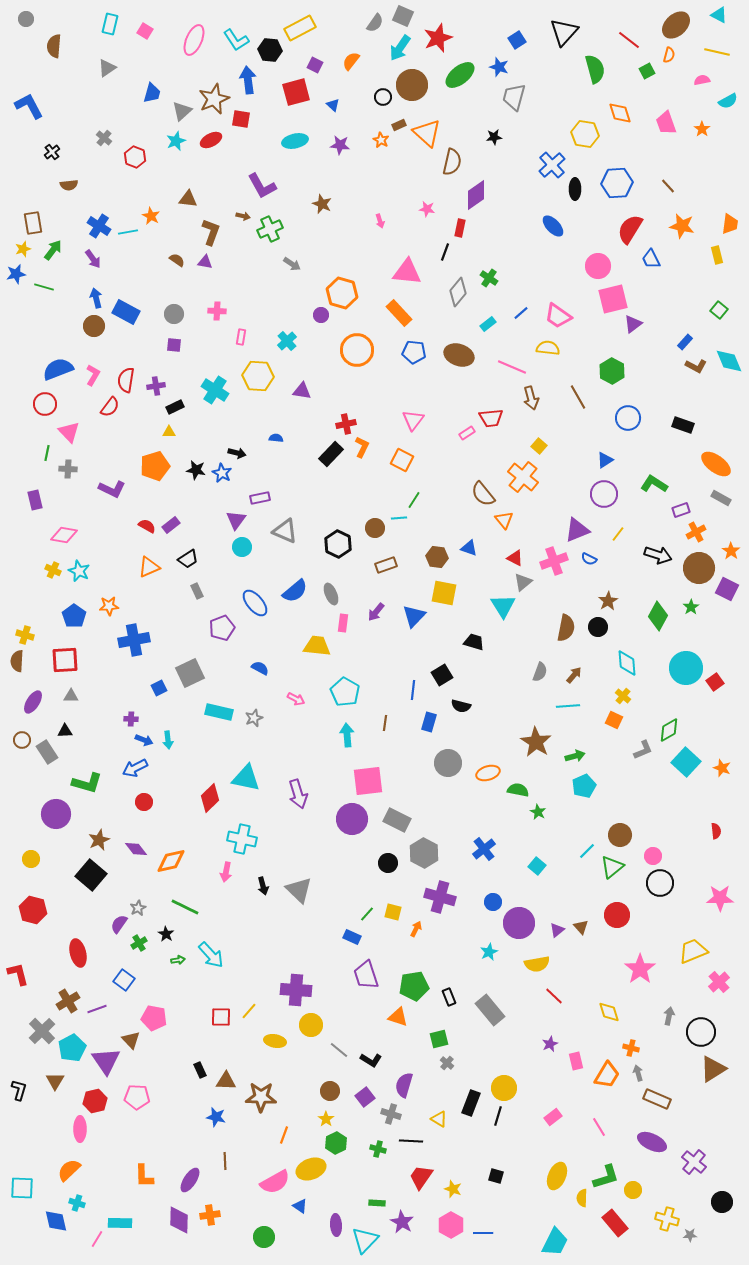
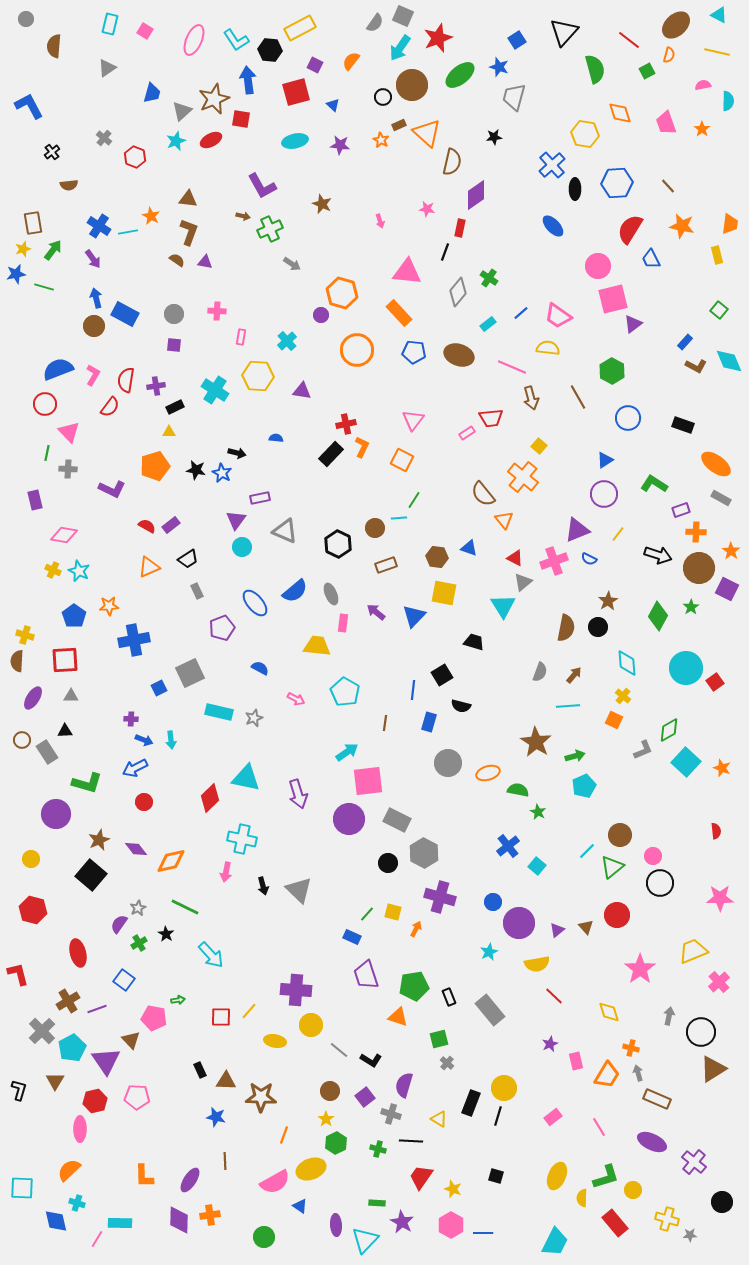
pink semicircle at (702, 80): moved 1 px right, 5 px down
cyan semicircle at (728, 101): rotated 60 degrees counterclockwise
brown L-shape at (211, 232): moved 22 px left
blue rectangle at (126, 312): moved 1 px left, 2 px down
orange cross at (696, 532): rotated 30 degrees clockwise
purple arrow at (376, 612): rotated 90 degrees clockwise
purple ellipse at (33, 702): moved 4 px up
cyan arrow at (347, 735): moved 17 px down; rotated 60 degrees clockwise
cyan arrow at (168, 740): moved 3 px right
purple circle at (352, 819): moved 3 px left
blue cross at (484, 849): moved 24 px right, 3 px up
brown triangle at (581, 927): moved 5 px right
green arrow at (178, 960): moved 40 px down
